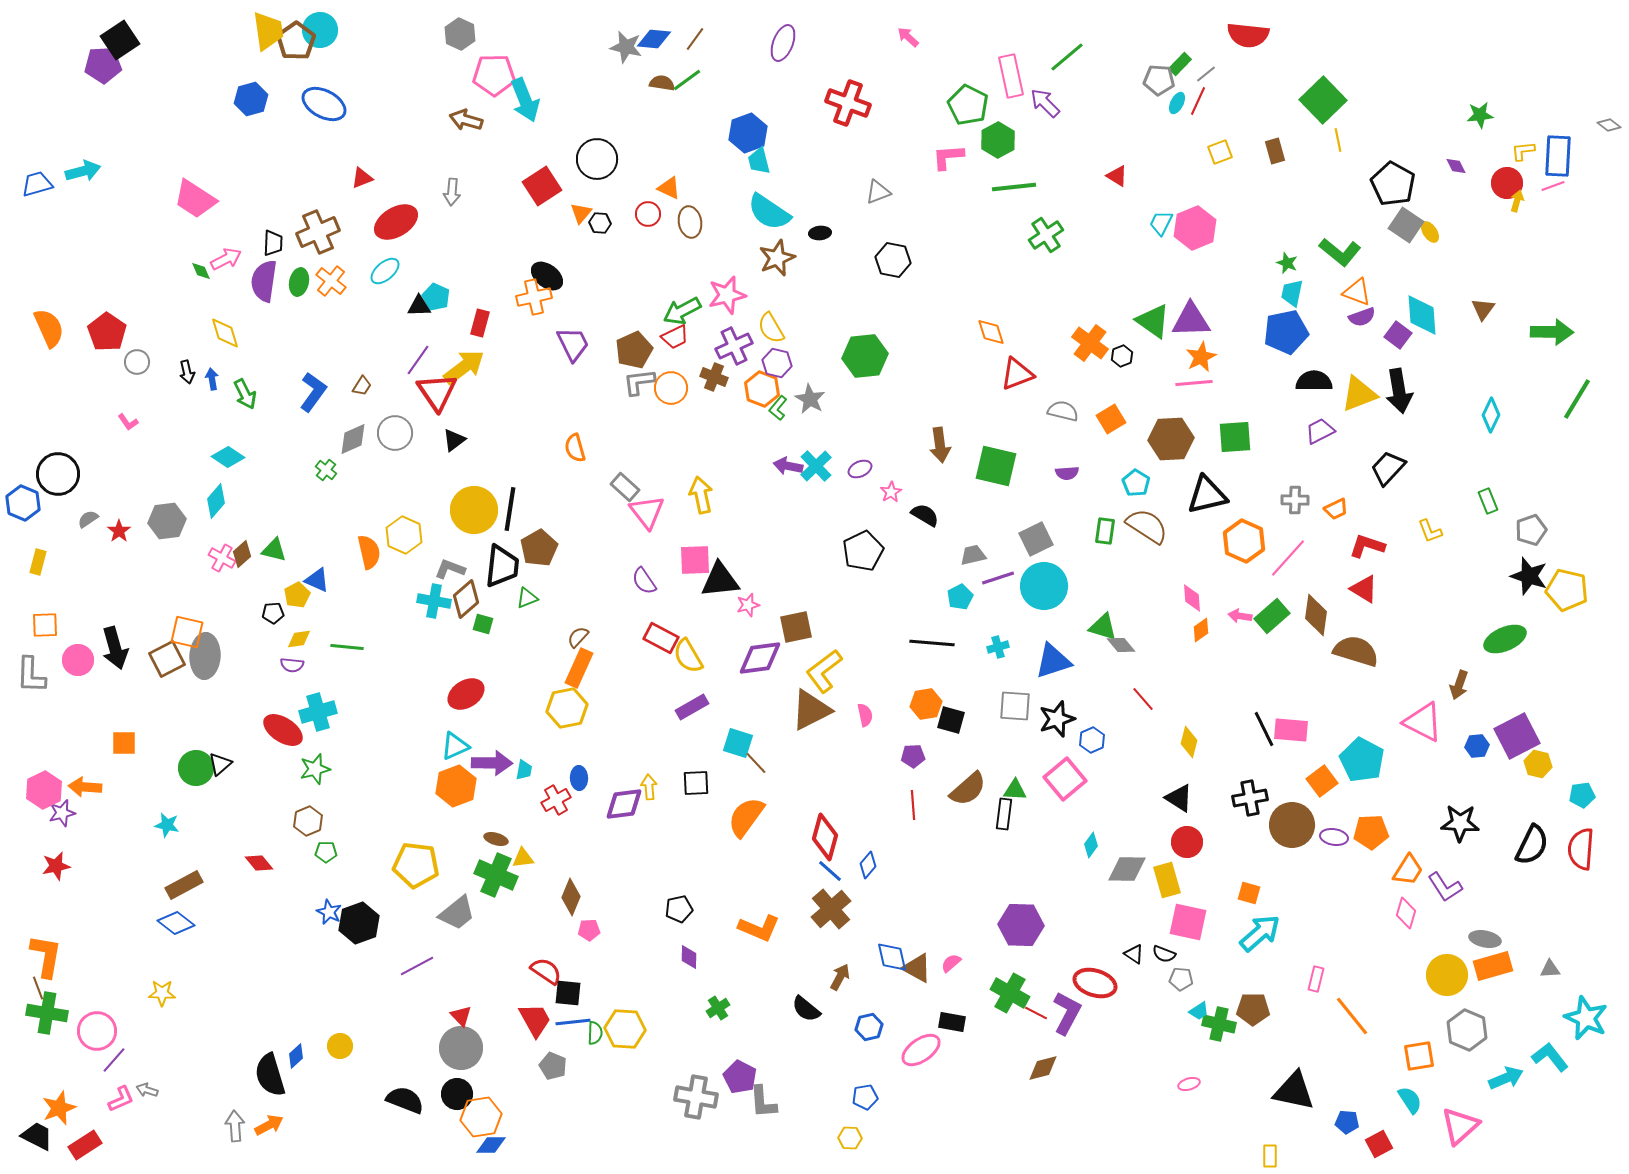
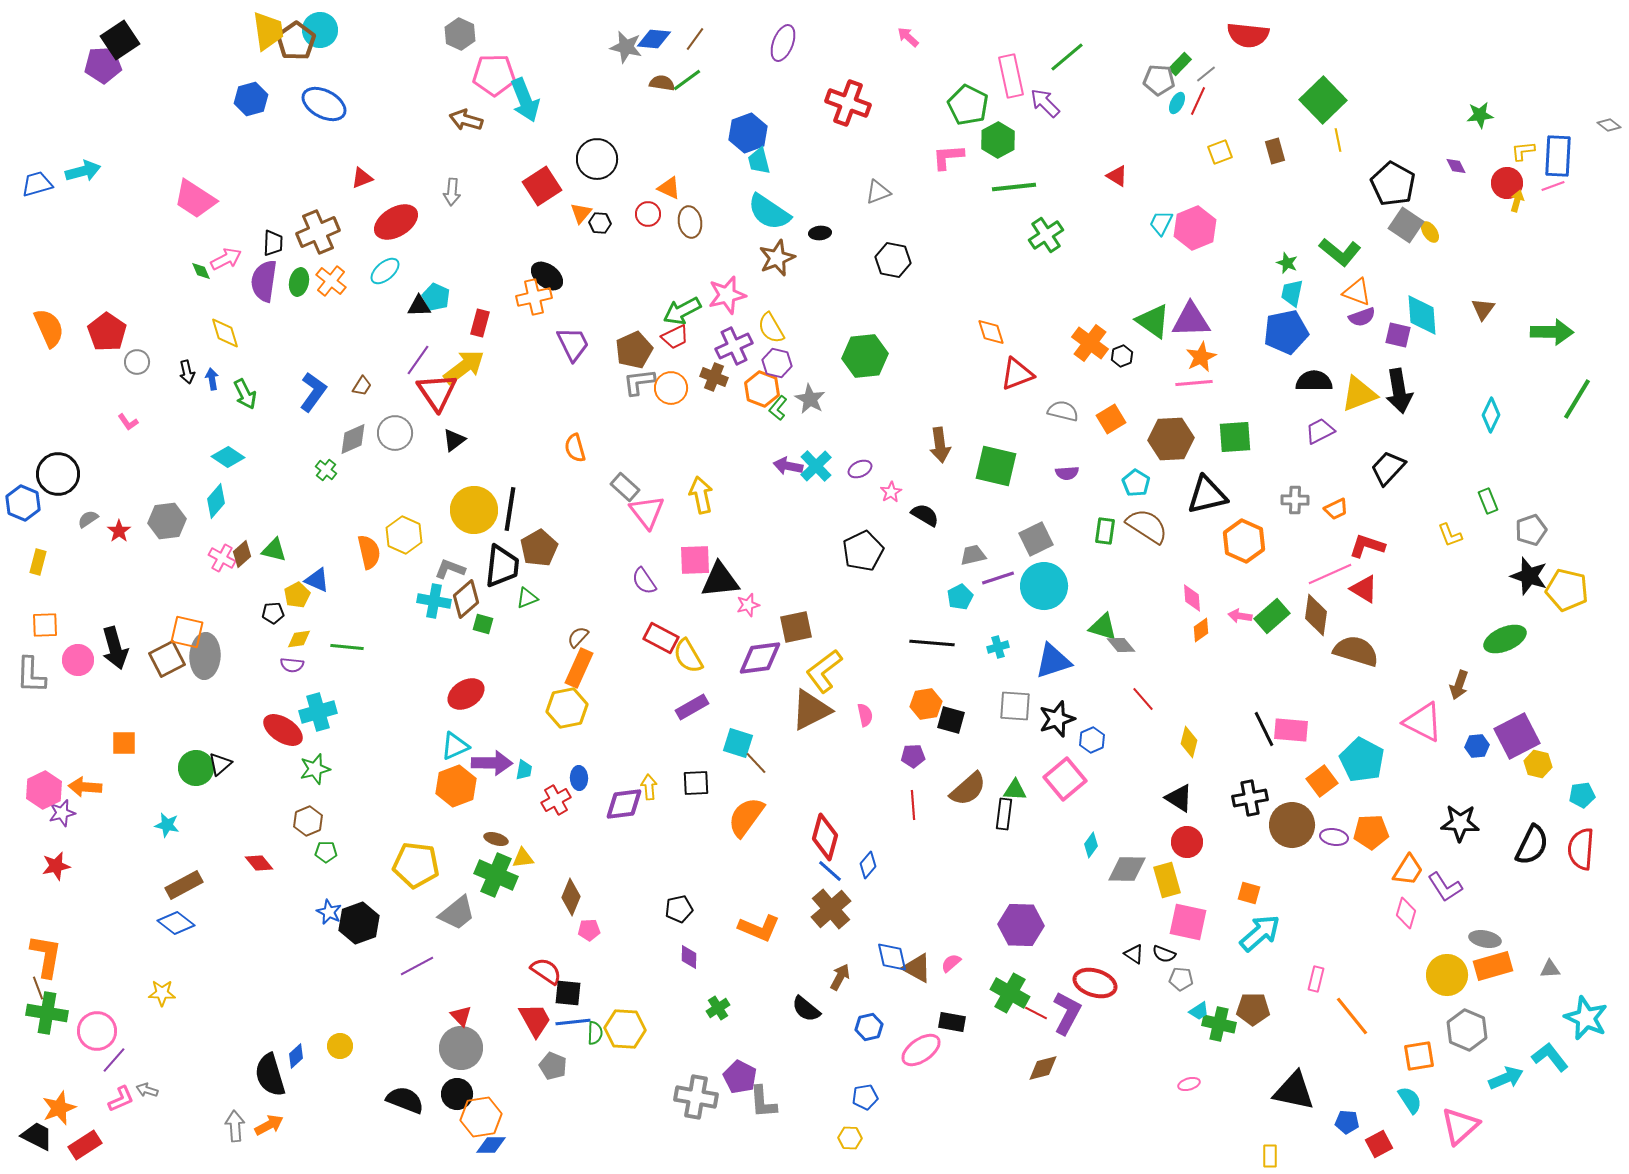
purple square at (1398, 335): rotated 24 degrees counterclockwise
yellow L-shape at (1430, 531): moved 20 px right, 4 px down
pink line at (1288, 558): moved 42 px right, 16 px down; rotated 24 degrees clockwise
